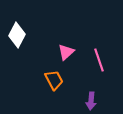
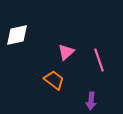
white diamond: rotated 50 degrees clockwise
orange trapezoid: rotated 25 degrees counterclockwise
